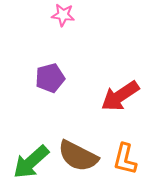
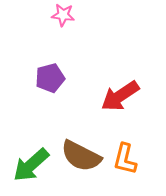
brown semicircle: moved 3 px right
green arrow: moved 3 px down
